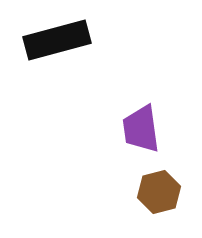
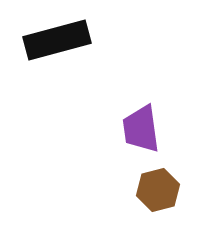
brown hexagon: moved 1 px left, 2 px up
